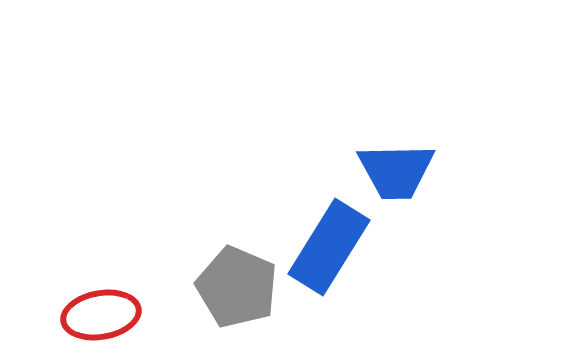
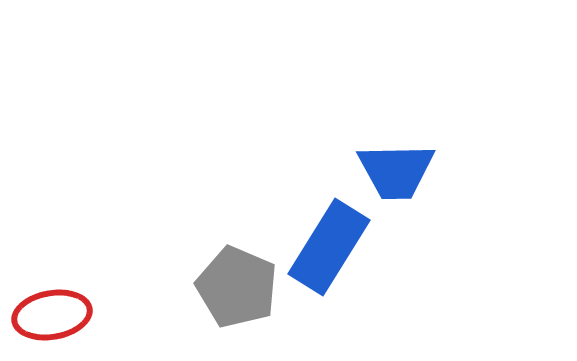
red ellipse: moved 49 px left
